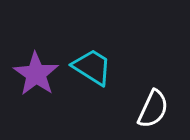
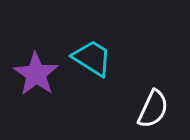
cyan trapezoid: moved 9 px up
